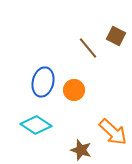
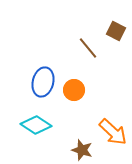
brown square: moved 5 px up
brown star: moved 1 px right
